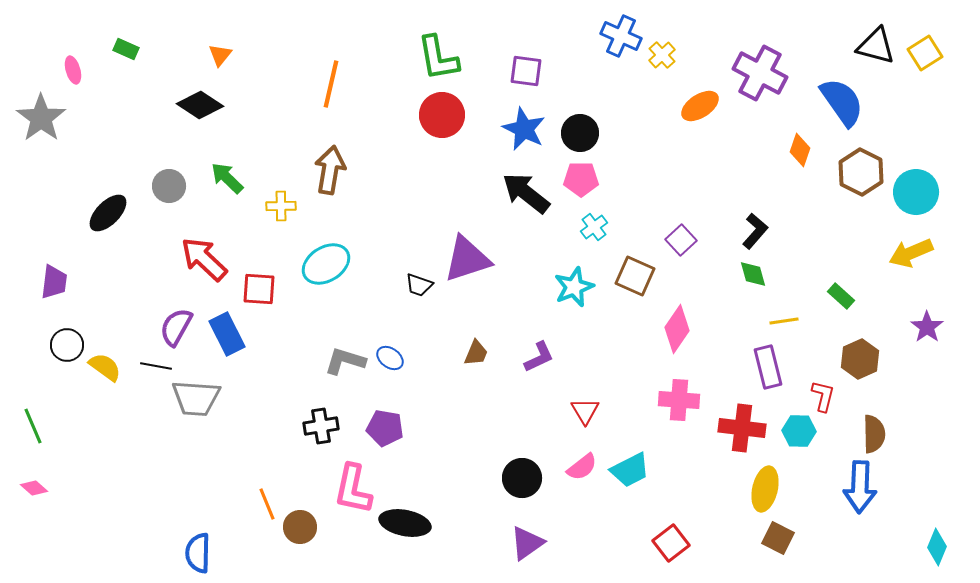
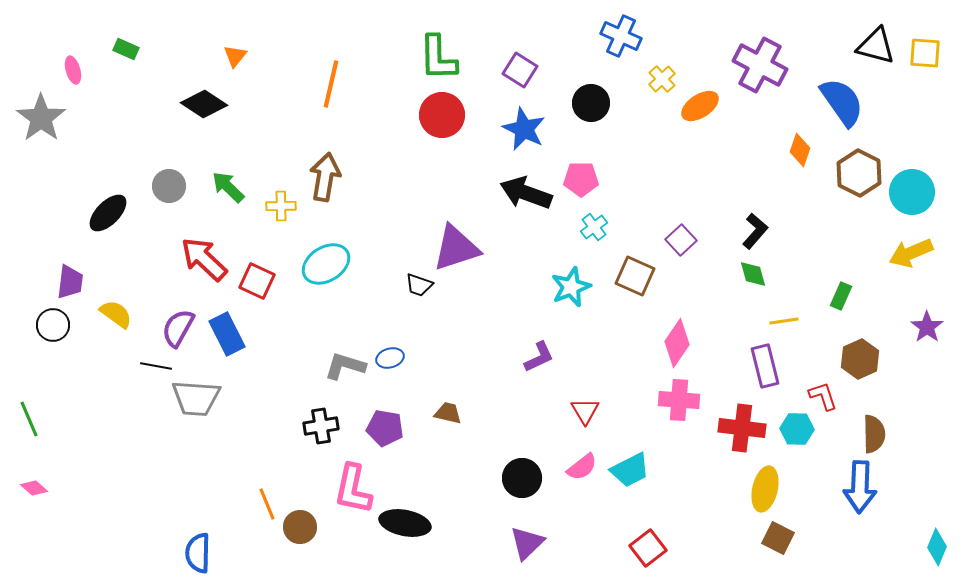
yellow square at (925, 53): rotated 36 degrees clockwise
orange triangle at (220, 55): moved 15 px right, 1 px down
yellow cross at (662, 55): moved 24 px down
green L-shape at (438, 58): rotated 9 degrees clockwise
purple square at (526, 71): moved 6 px left, 1 px up; rotated 24 degrees clockwise
purple cross at (760, 73): moved 8 px up
black diamond at (200, 105): moved 4 px right, 1 px up
black circle at (580, 133): moved 11 px right, 30 px up
brown arrow at (330, 170): moved 5 px left, 7 px down
brown hexagon at (861, 172): moved 2 px left, 1 px down
green arrow at (227, 178): moved 1 px right, 9 px down
cyan circle at (916, 192): moved 4 px left
black arrow at (526, 193): rotated 18 degrees counterclockwise
purple triangle at (467, 259): moved 11 px left, 11 px up
purple trapezoid at (54, 282): moved 16 px right
cyan star at (574, 287): moved 3 px left
red square at (259, 289): moved 2 px left, 8 px up; rotated 21 degrees clockwise
green rectangle at (841, 296): rotated 72 degrees clockwise
purple semicircle at (176, 327): moved 2 px right, 1 px down
pink diamond at (677, 329): moved 14 px down
black circle at (67, 345): moved 14 px left, 20 px up
brown trapezoid at (476, 353): moved 28 px left, 60 px down; rotated 100 degrees counterclockwise
blue ellipse at (390, 358): rotated 52 degrees counterclockwise
gray L-shape at (345, 361): moved 5 px down
yellow semicircle at (105, 367): moved 11 px right, 53 px up
purple rectangle at (768, 367): moved 3 px left, 1 px up
red L-shape at (823, 396): rotated 32 degrees counterclockwise
green line at (33, 426): moved 4 px left, 7 px up
cyan hexagon at (799, 431): moved 2 px left, 2 px up
purple triangle at (527, 543): rotated 9 degrees counterclockwise
red square at (671, 543): moved 23 px left, 5 px down
